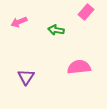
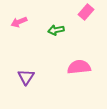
green arrow: rotated 21 degrees counterclockwise
